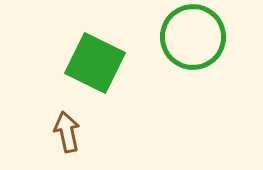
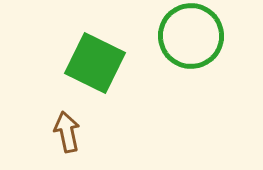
green circle: moved 2 px left, 1 px up
